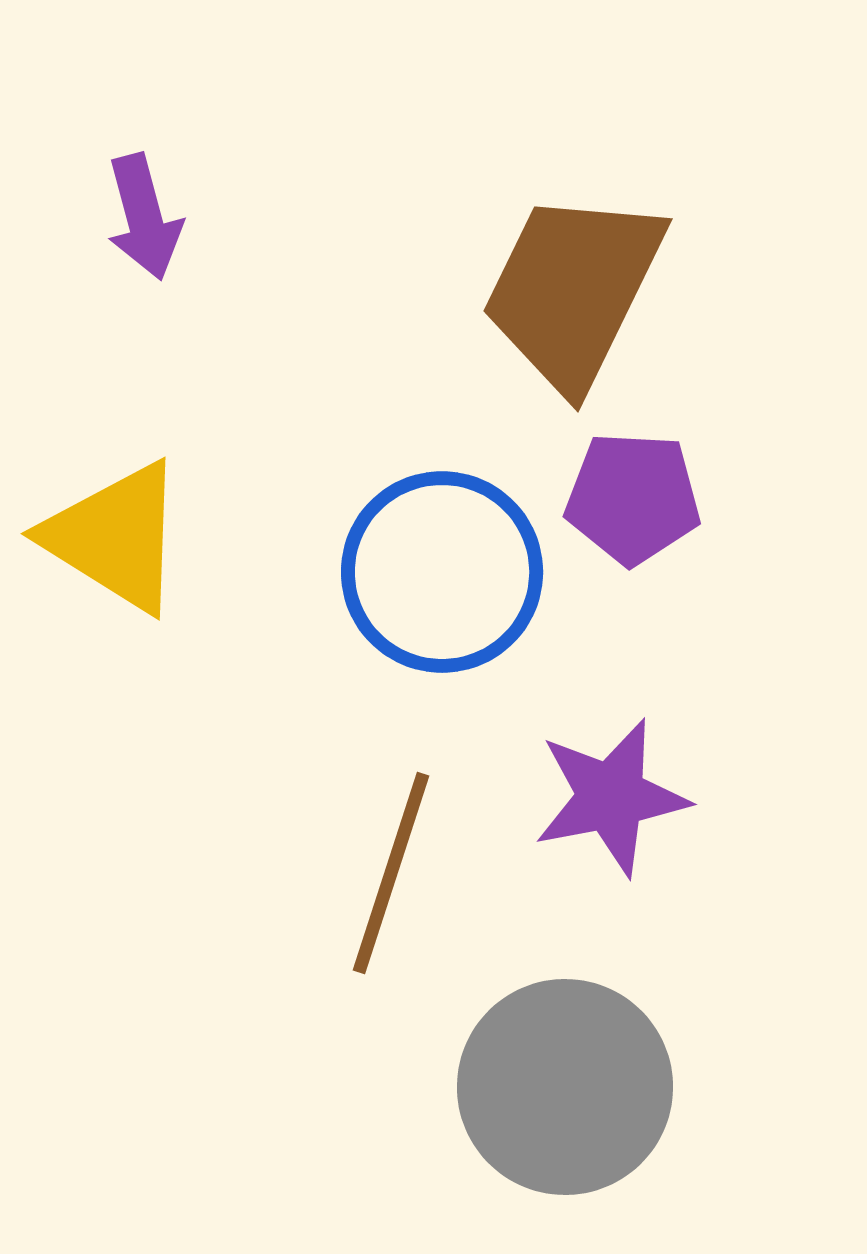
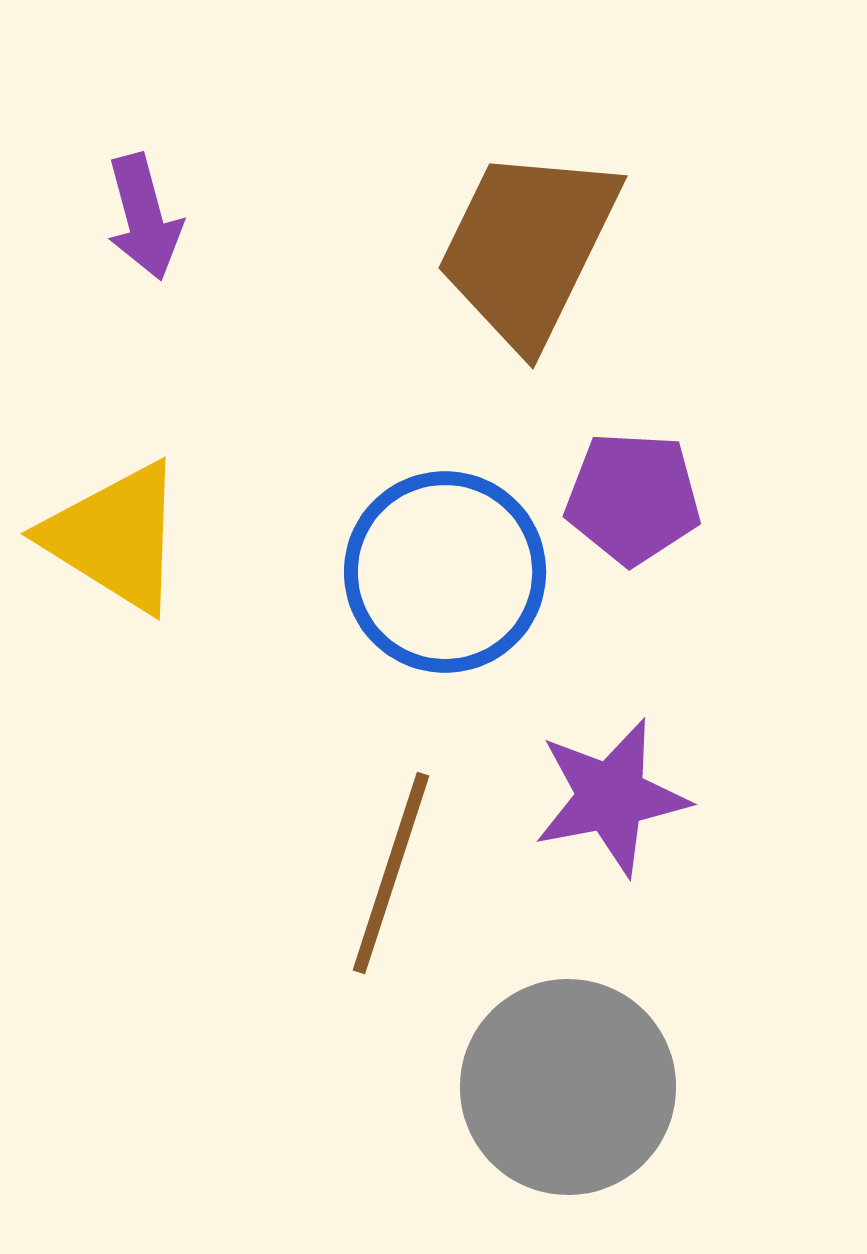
brown trapezoid: moved 45 px left, 43 px up
blue circle: moved 3 px right
gray circle: moved 3 px right
